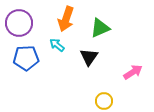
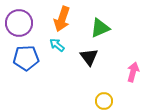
orange arrow: moved 4 px left
black triangle: rotated 12 degrees counterclockwise
pink arrow: rotated 42 degrees counterclockwise
